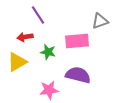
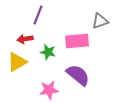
purple line: rotated 54 degrees clockwise
red arrow: moved 2 px down
purple semicircle: rotated 25 degrees clockwise
